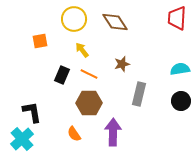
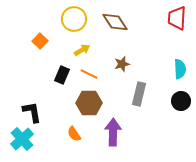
orange square: rotated 35 degrees counterclockwise
yellow arrow: rotated 98 degrees clockwise
cyan semicircle: rotated 96 degrees clockwise
